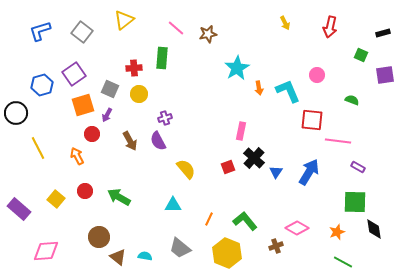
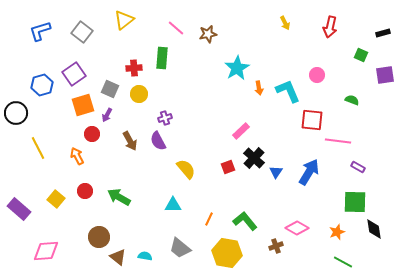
pink rectangle at (241, 131): rotated 36 degrees clockwise
yellow hexagon at (227, 253): rotated 12 degrees counterclockwise
